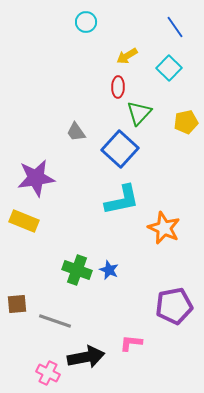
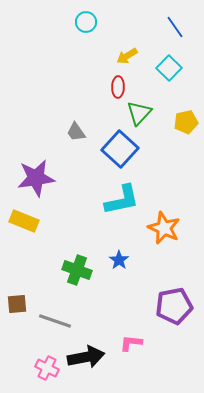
blue star: moved 10 px right, 10 px up; rotated 12 degrees clockwise
pink cross: moved 1 px left, 5 px up
